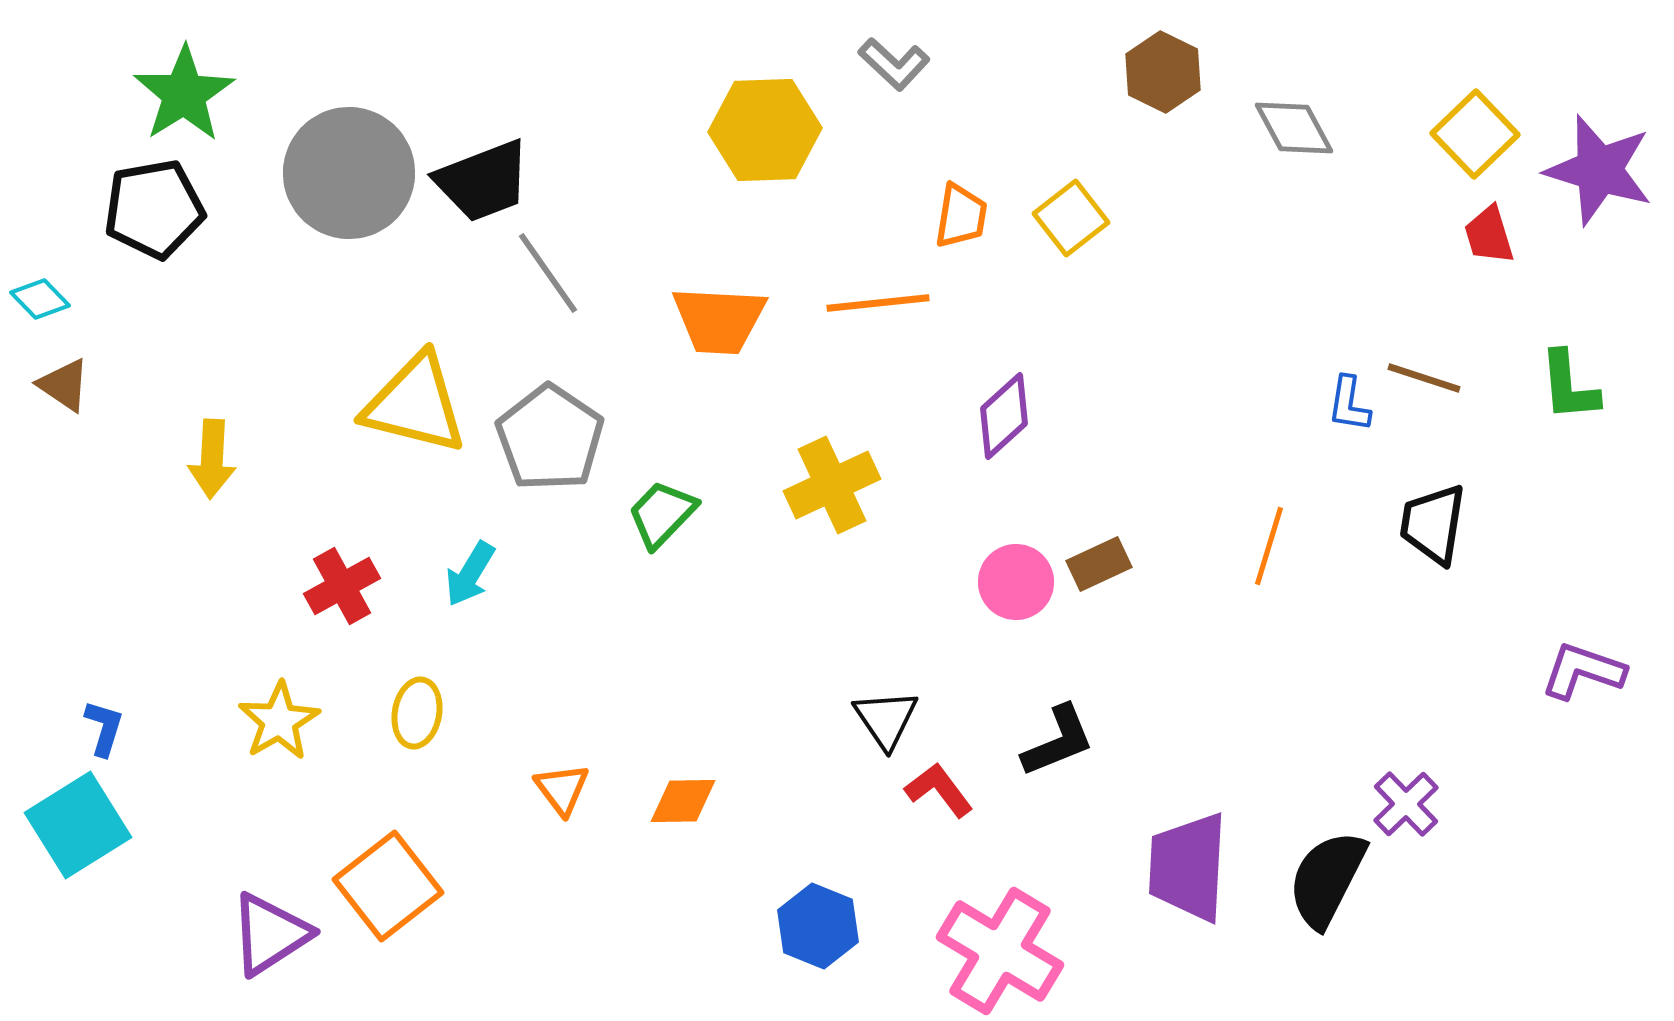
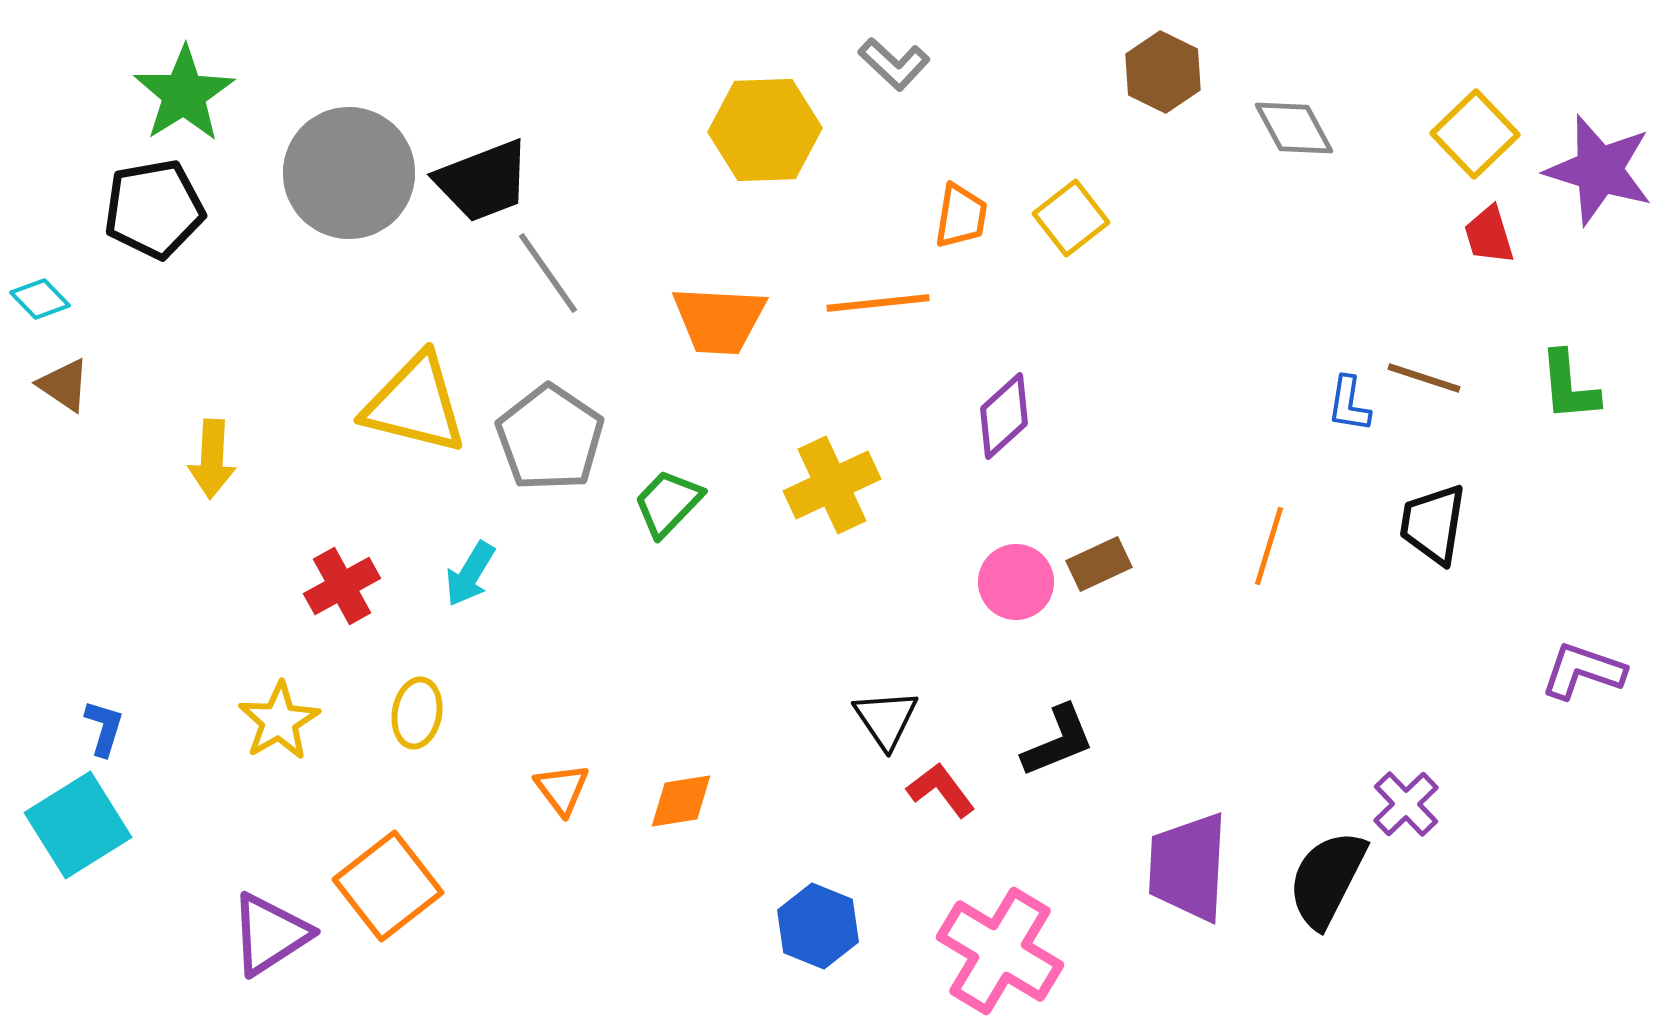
green trapezoid at (662, 514): moved 6 px right, 11 px up
red L-shape at (939, 790): moved 2 px right
orange diamond at (683, 801): moved 2 px left; rotated 8 degrees counterclockwise
